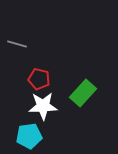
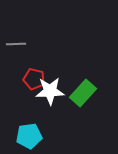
gray line: moved 1 px left; rotated 18 degrees counterclockwise
red pentagon: moved 5 px left
white star: moved 7 px right, 15 px up
